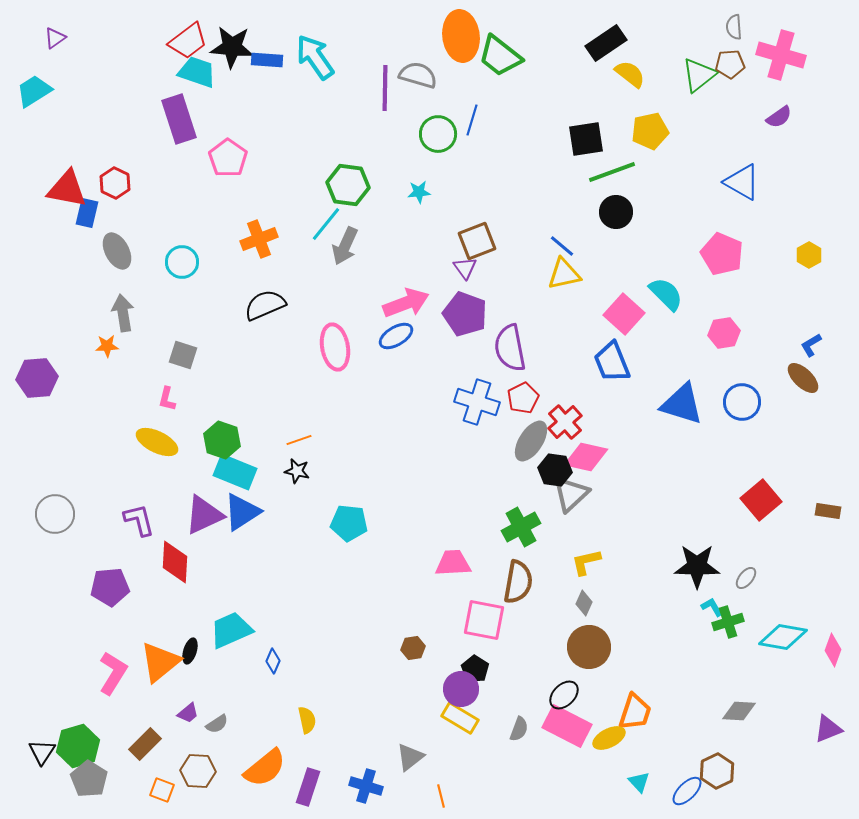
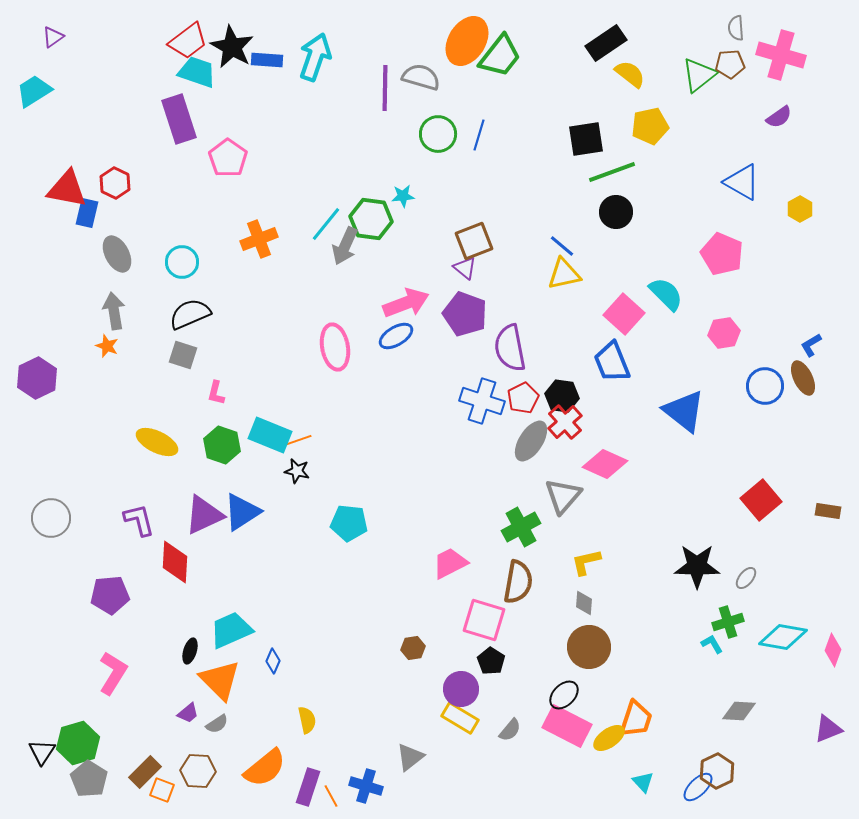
gray semicircle at (734, 27): moved 2 px right, 1 px down
orange ellipse at (461, 36): moved 6 px right, 5 px down; rotated 39 degrees clockwise
purple triangle at (55, 38): moved 2 px left, 1 px up
black star at (232, 47): rotated 24 degrees clockwise
green trapezoid at (500, 56): rotated 90 degrees counterclockwise
cyan arrow at (315, 57): rotated 54 degrees clockwise
gray semicircle at (418, 75): moved 3 px right, 2 px down
blue line at (472, 120): moved 7 px right, 15 px down
yellow pentagon at (650, 131): moved 5 px up
green hexagon at (348, 185): moved 23 px right, 34 px down
cyan star at (419, 192): moved 16 px left, 4 px down
brown square at (477, 241): moved 3 px left
gray ellipse at (117, 251): moved 3 px down
yellow hexagon at (809, 255): moved 9 px left, 46 px up
purple triangle at (465, 268): rotated 15 degrees counterclockwise
black semicircle at (265, 305): moved 75 px left, 9 px down
gray arrow at (123, 313): moved 9 px left, 2 px up
orange star at (107, 346): rotated 25 degrees clockwise
purple hexagon at (37, 378): rotated 21 degrees counterclockwise
brown ellipse at (803, 378): rotated 20 degrees clockwise
pink L-shape at (167, 399): moved 49 px right, 6 px up
blue cross at (477, 402): moved 5 px right, 1 px up
blue circle at (742, 402): moved 23 px right, 16 px up
blue triangle at (682, 404): moved 2 px right, 7 px down; rotated 21 degrees clockwise
green hexagon at (222, 440): moved 5 px down
pink diamond at (586, 457): moved 19 px right, 7 px down; rotated 12 degrees clockwise
black hexagon at (555, 470): moved 7 px right, 74 px up
cyan rectangle at (235, 472): moved 35 px right, 37 px up
gray triangle at (571, 494): moved 8 px left, 2 px down; rotated 6 degrees counterclockwise
gray circle at (55, 514): moved 4 px left, 4 px down
pink trapezoid at (453, 563): moved 3 px left; rotated 24 degrees counterclockwise
purple pentagon at (110, 587): moved 8 px down
gray diamond at (584, 603): rotated 20 degrees counterclockwise
cyan L-shape at (712, 607): moved 37 px down
pink square at (484, 620): rotated 6 degrees clockwise
orange triangle at (160, 662): moved 60 px right, 18 px down; rotated 36 degrees counterclockwise
black pentagon at (475, 669): moved 16 px right, 8 px up
orange trapezoid at (635, 712): moved 1 px right, 7 px down
gray semicircle at (519, 729): moved 9 px left, 1 px down; rotated 20 degrees clockwise
yellow ellipse at (609, 738): rotated 8 degrees counterclockwise
brown rectangle at (145, 744): moved 28 px down
green hexagon at (78, 746): moved 3 px up
cyan triangle at (639, 782): moved 4 px right
blue ellipse at (687, 791): moved 11 px right, 4 px up
orange line at (441, 796): moved 110 px left; rotated 15 degrees counterclockwise
